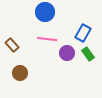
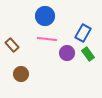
blue circle: moved 4 px down
brown circle: moved 1 px right, 1 px down
